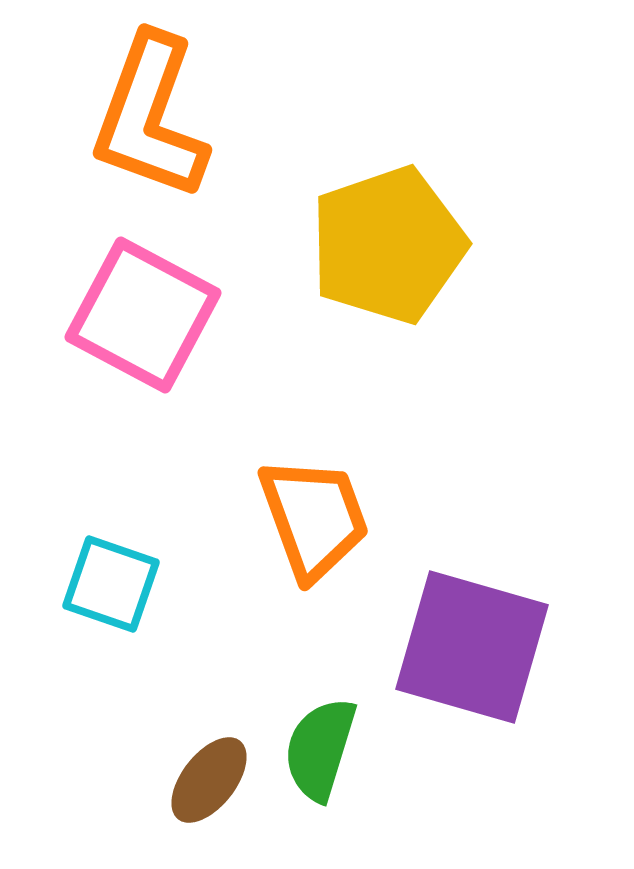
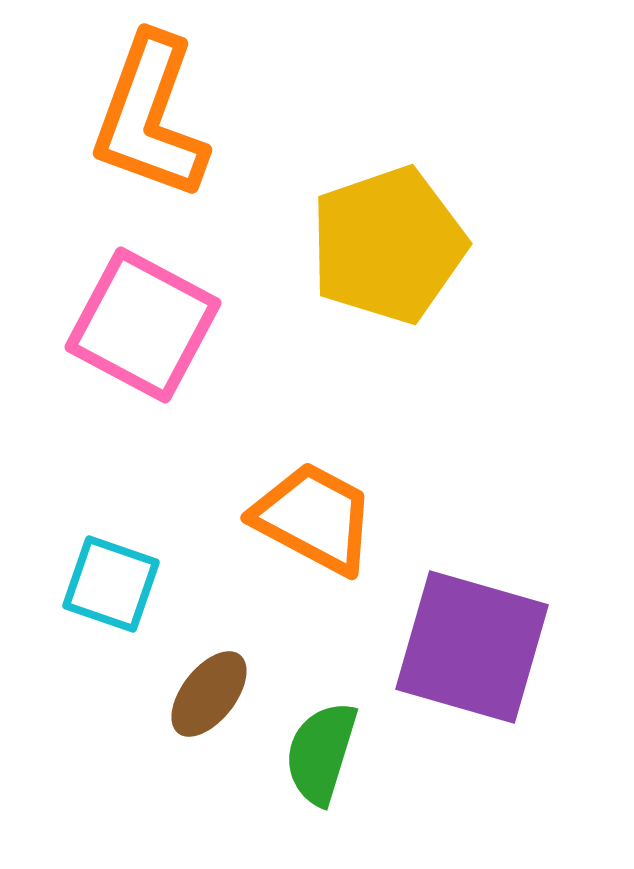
pink square: moved 10 px down
orange trapezoid: rotated 42 degrees counterclockwise
green semicircle: moved 1 px right, 4 px down
brown ellipse: moved 86 px up
